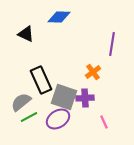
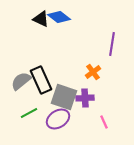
blue diamond: rotated 35 degrees clockwise
black triangle: moved 15 px right, 15 px up
gray semicircle: moved 21 px up
green line: moved 4 px up
